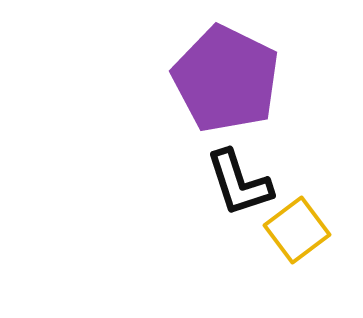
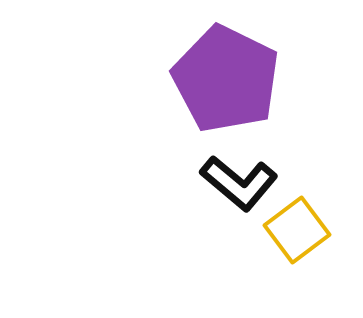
black L-shape: rotated 32 degrees counterclockwise
